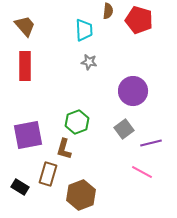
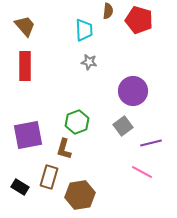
gray square: moved 1 px left, 3 px up
brown rectangle: moved 1 px right, 3 px down
brown hexagon: moved 1 px left; rotated 12 degrees clockwise
